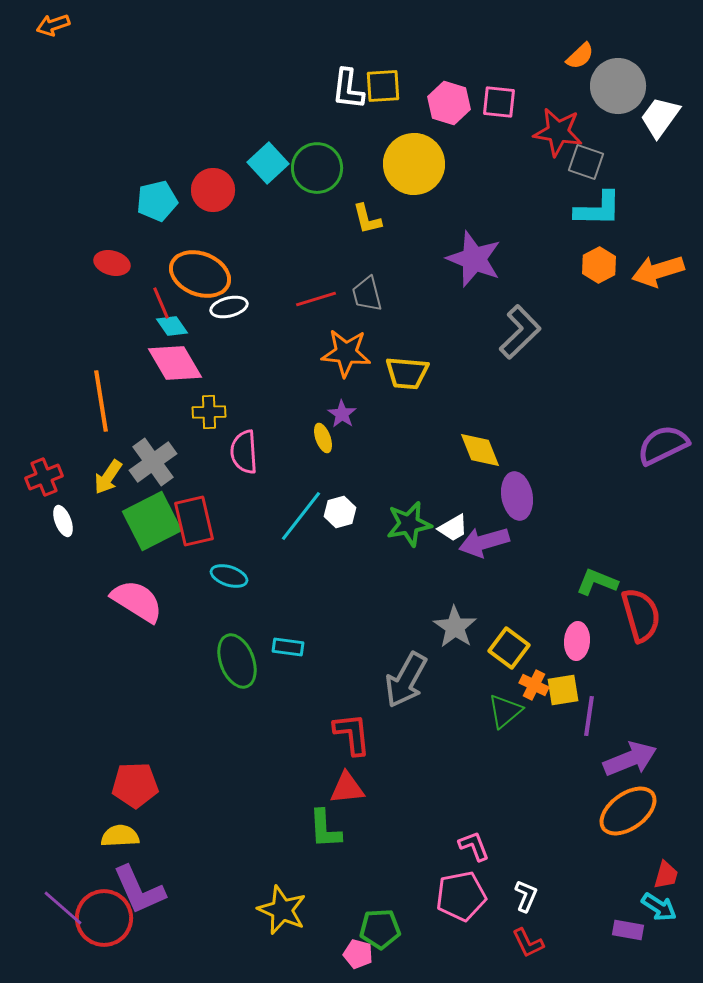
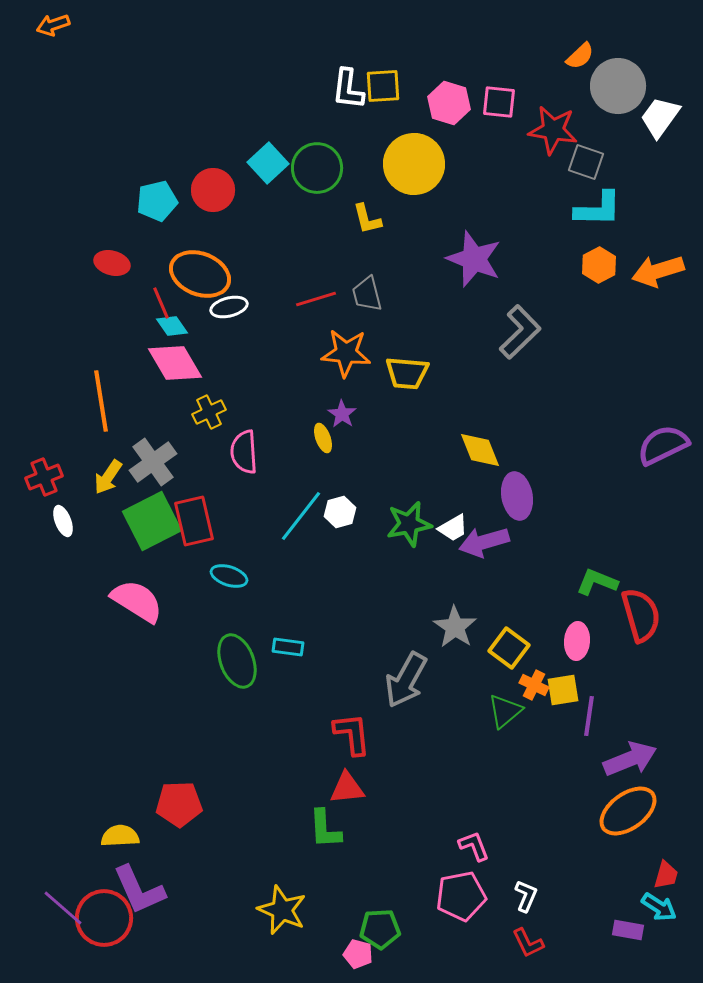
red star at (558, 132): moved 5 px left, 2 px up
yellow cross at (209, 412): rotated 24 degrees counterclockwise
red pentagon at (135, 785): moved 44 px right, 19 px down
